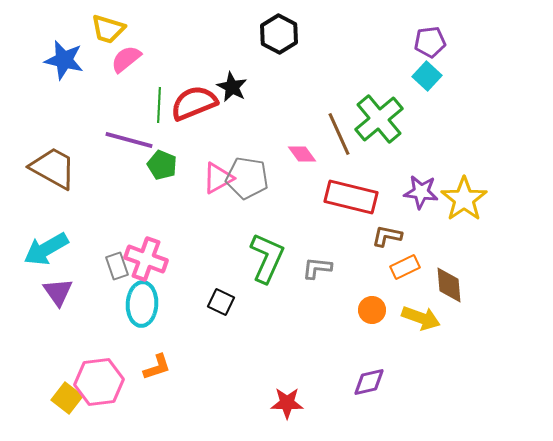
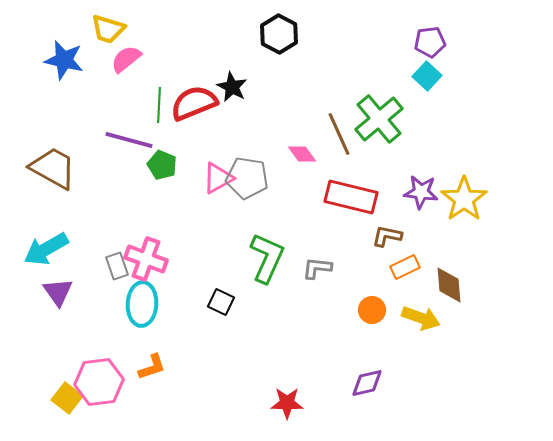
orange L-shape: moved 5 px left
purple diamond: moved 2 px left, 1 px down
